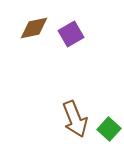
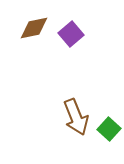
purple square: rotated 10 degrees counterclockwise
brown arrow: moved 1 px right, 2 px up
